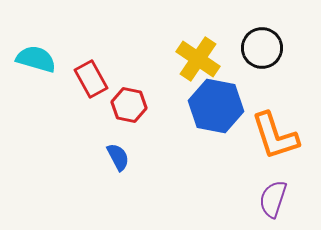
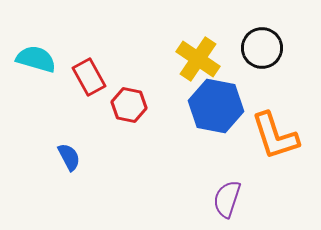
red rectangle: moved 2 px left, 2 px up
blue semicircle: moved 49 px left
purple semicircle: moved 46 px left
